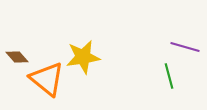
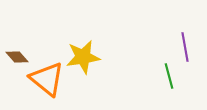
purple line: rotated 64 degrees clockwise
